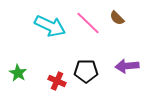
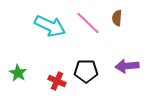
brown semicircle: rotated 49 degrees clockwise
